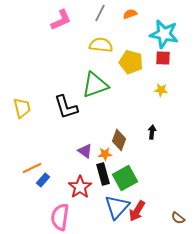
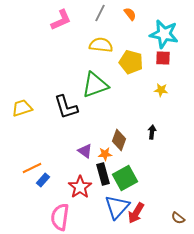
orange semicircle: rotated 72 degrees clockwise
yellow trapezoid: rotated 95 degrees counterclockwise
red arrow: moved 1 px left, 2 px down
